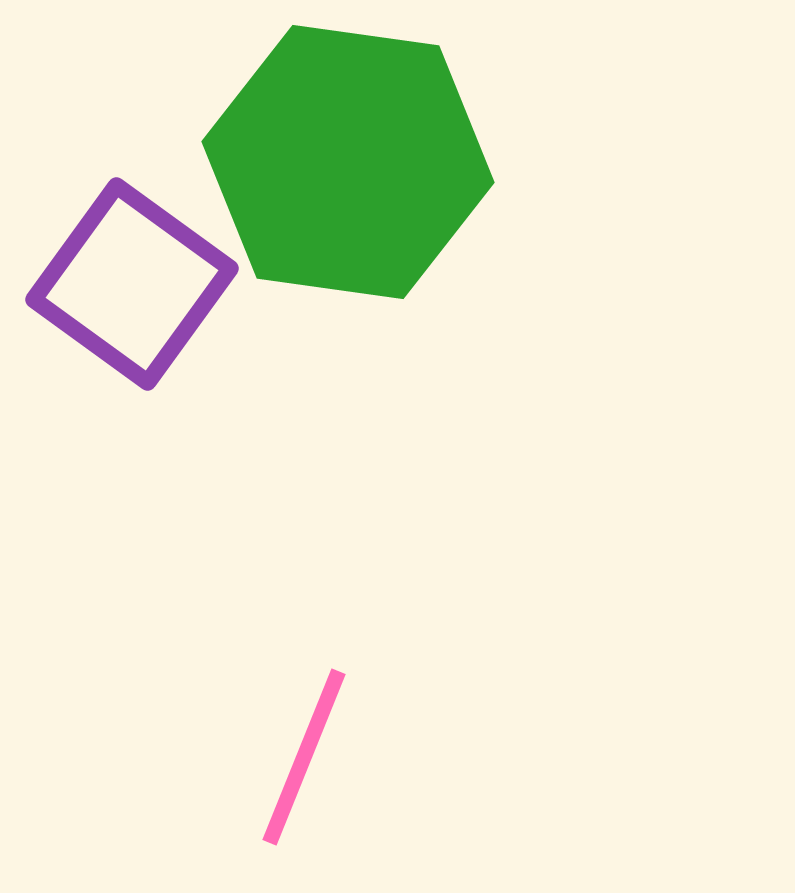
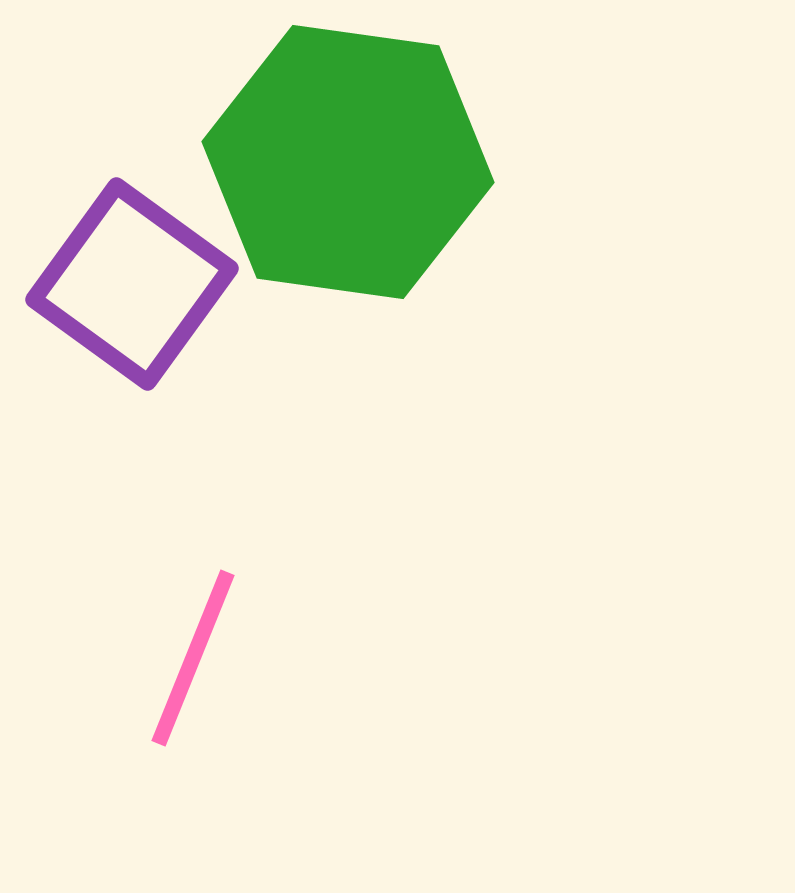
pink line: moved 111 px left, 99 px up
